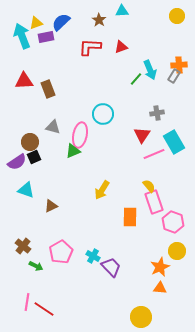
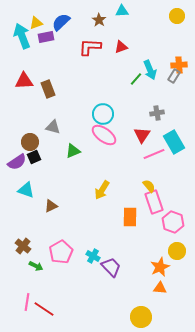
pink ellipse at (80, 135): moved 24 px right; rotated 65 degrees counterclockwise
